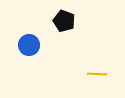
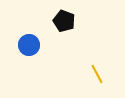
yellow line: rotated 60 degrees clockwise
